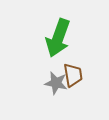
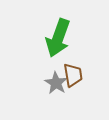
gray star: rotated 20 degrees clockwise
